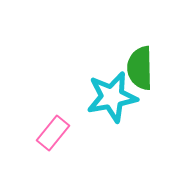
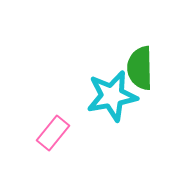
cyan star: moved 1 px up
